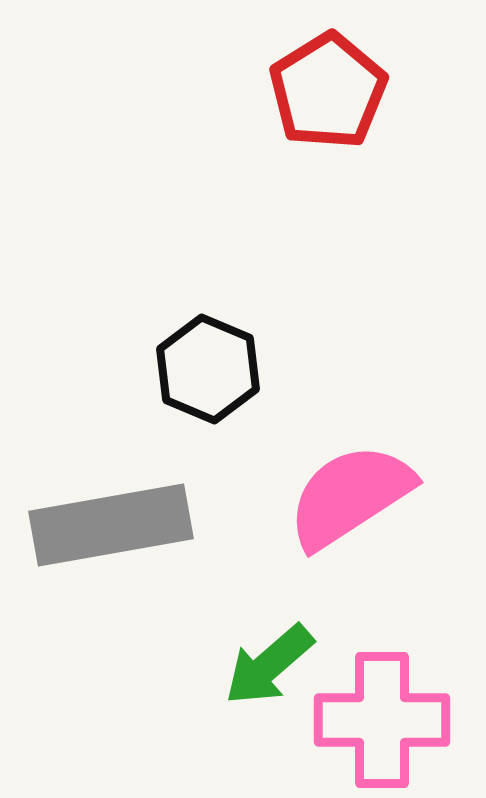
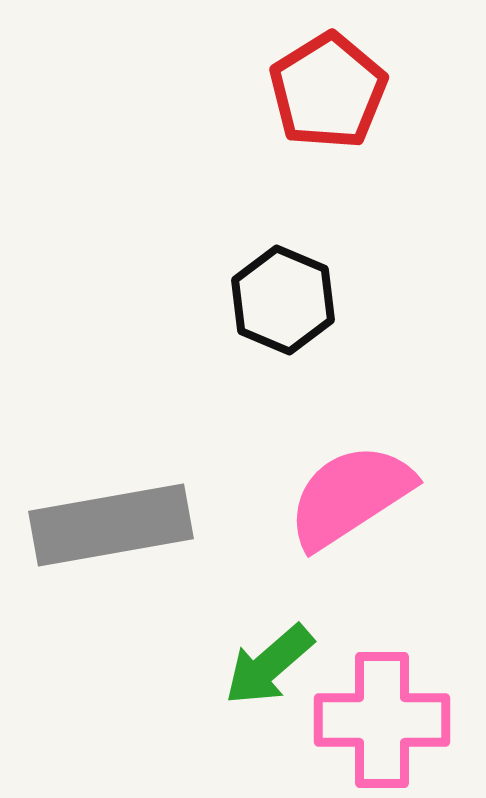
black hexagon: moved 75 px right, 69 px up
